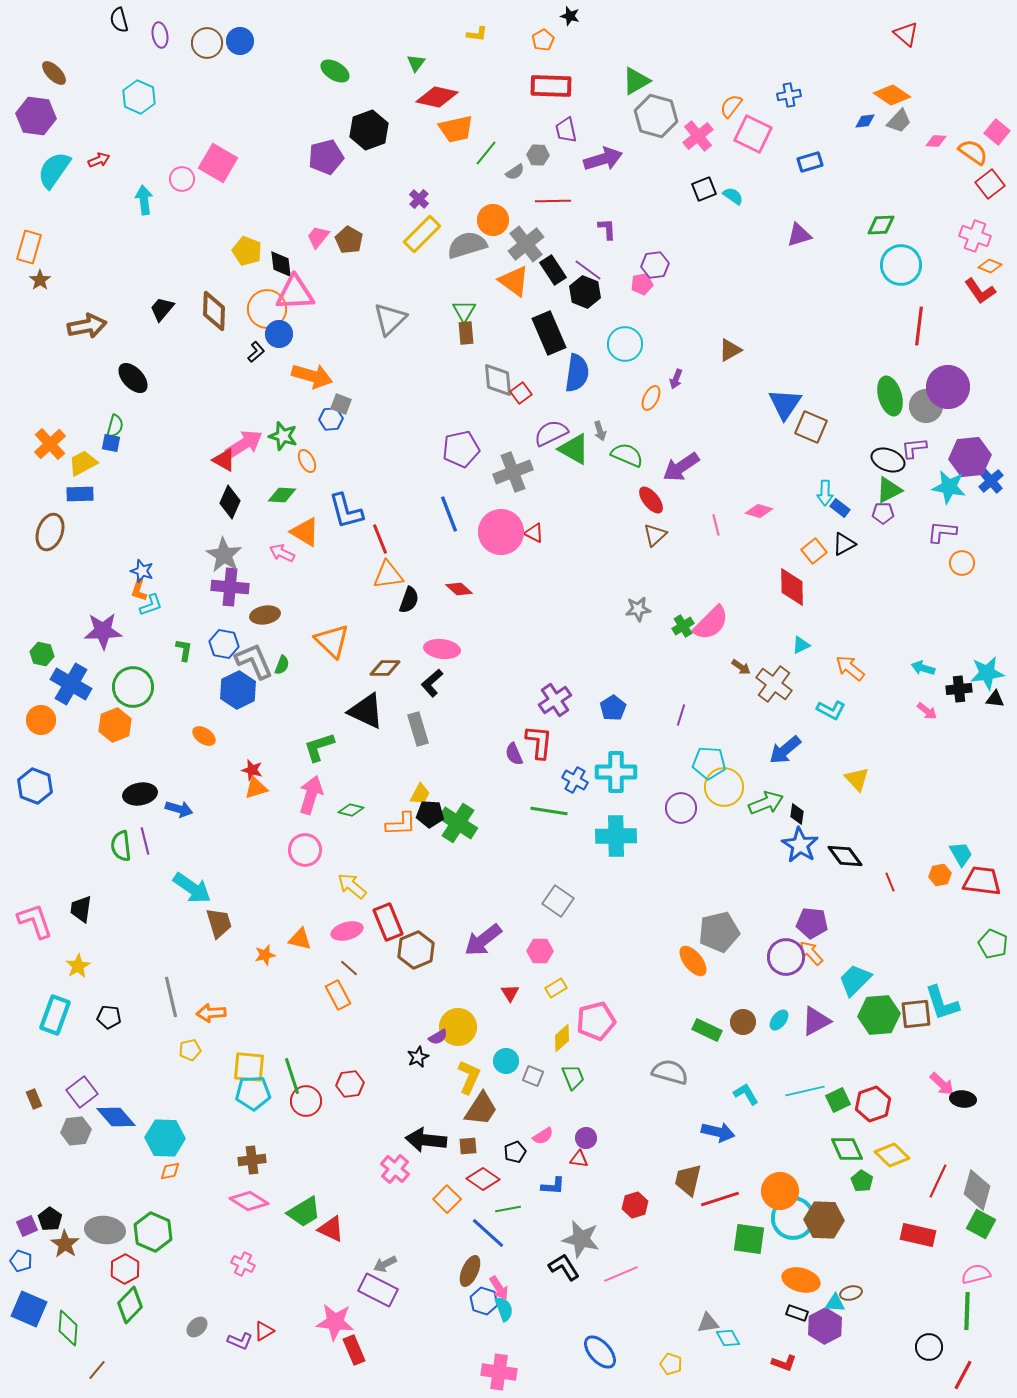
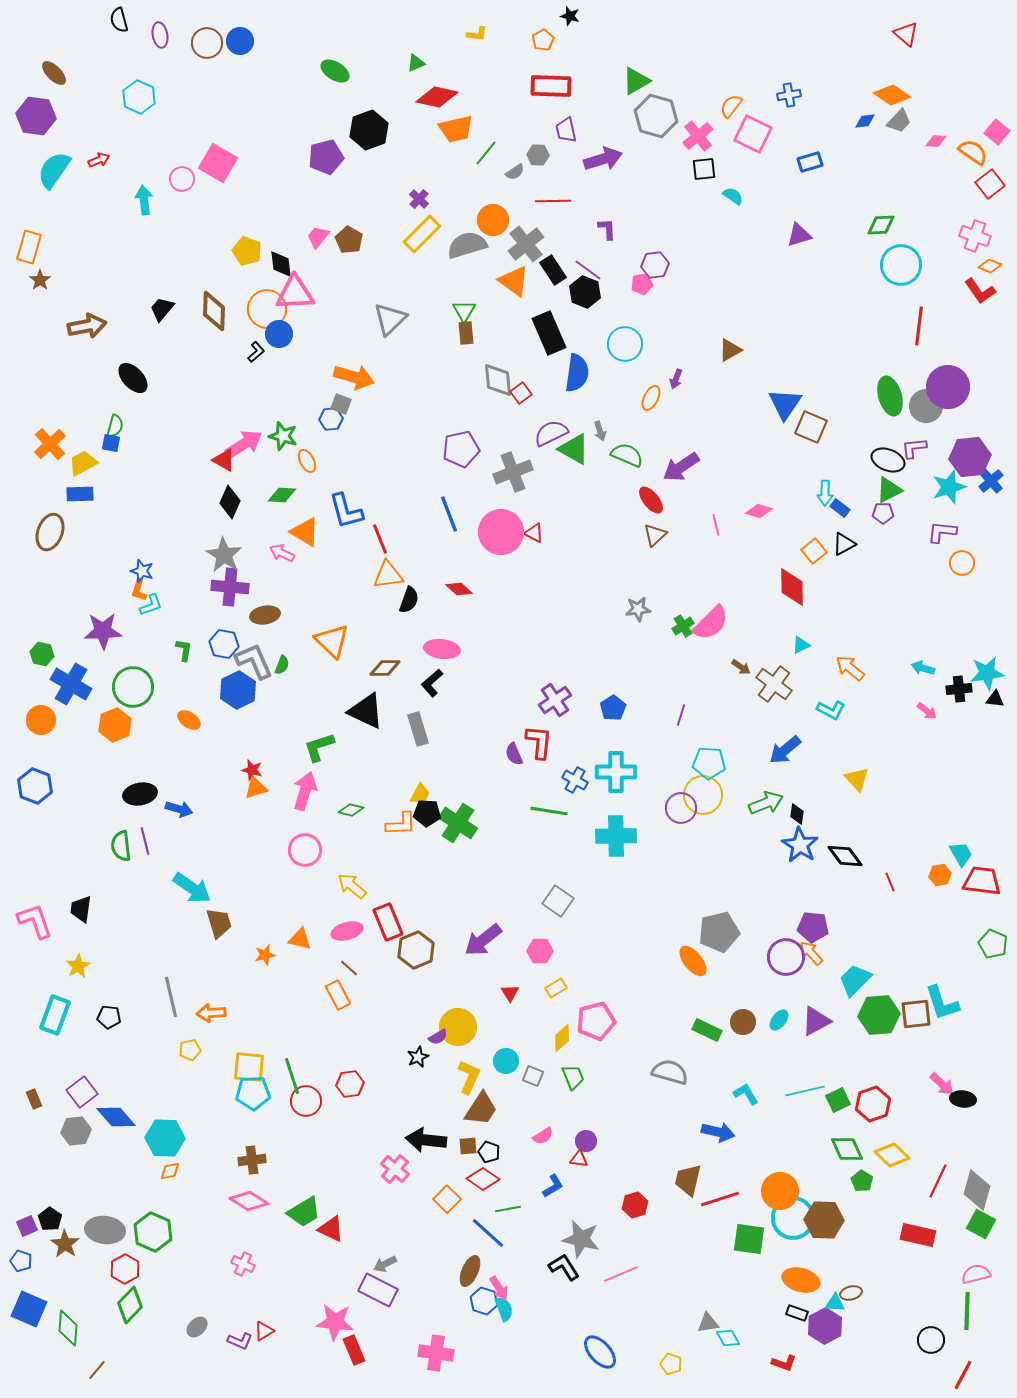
green triangle at (416, 63): rotated 30 degrees clockwise
black square at (704, 189): moved 20 px up; rotated 15 degrees clockwise
orange arrow at (312, 376): moved 42 px right, 1 px down
cyan star at (949, 487): rotated 28 degrees counterclockwise
orange ellipse at (204, 736): moved 15 px left, 16 px up
yellow circle at (724, 787): moved 21 px left, 8 px down
pink arrow at (311, 795): moved 6 px left, 4 px up
black pentagon at (430, 814): moved 3 px left, 1 px up
purple pentagon at (812, 923): moved 1 px right, 4 px down
purple circle at (586, 1138): moved 3 px down
black pentagon at (515, 1152): moved 26 px left; rotated 30 degrees counterclockwise
blue L-shape at (553, 1186): rotated 35 degrees counterclockwise
black circle at (929, 1347): moved 2 px right, 7 px up
pink cross at (499, 1372): moved 63 px left, 19 px up
